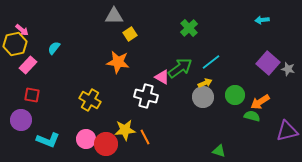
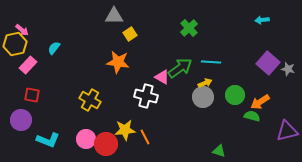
cyan line: rotated 42 degrees clockwise
